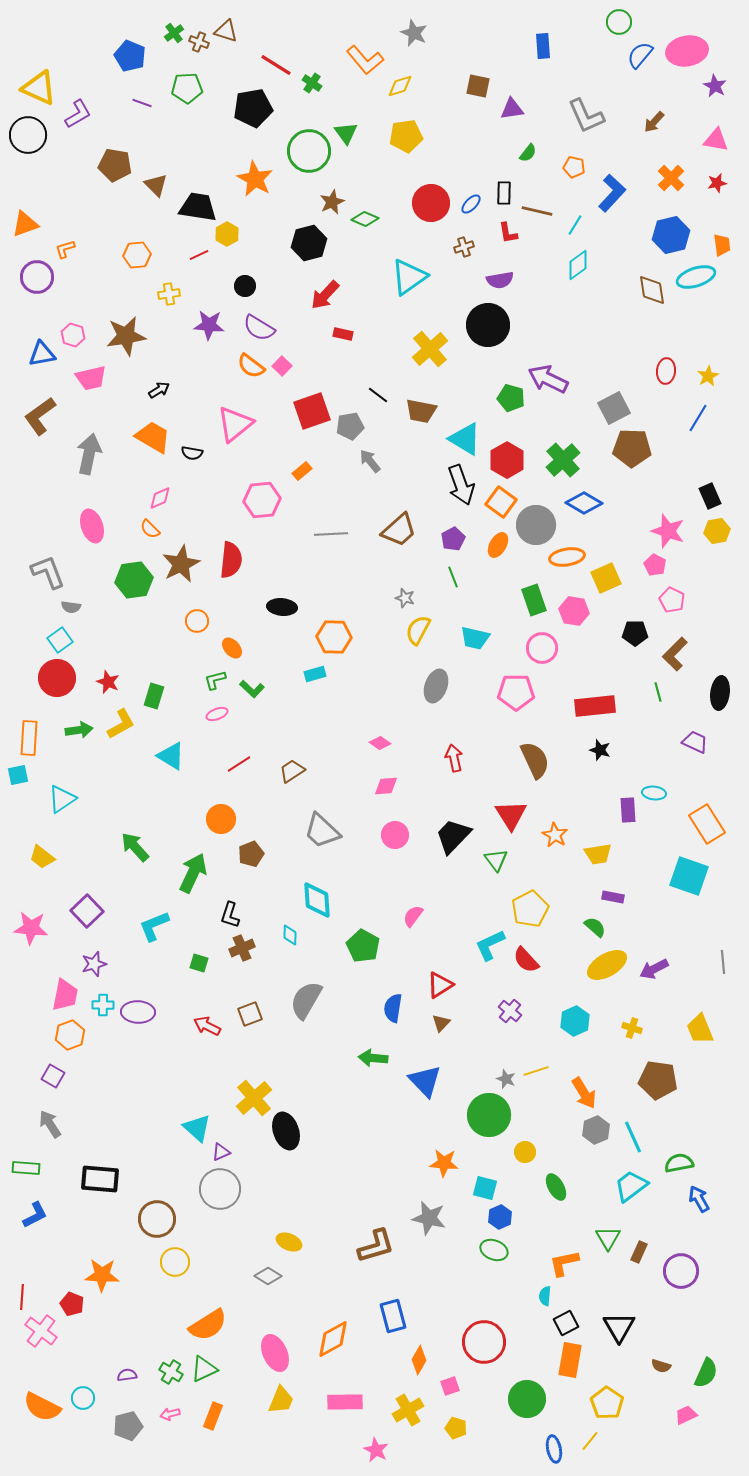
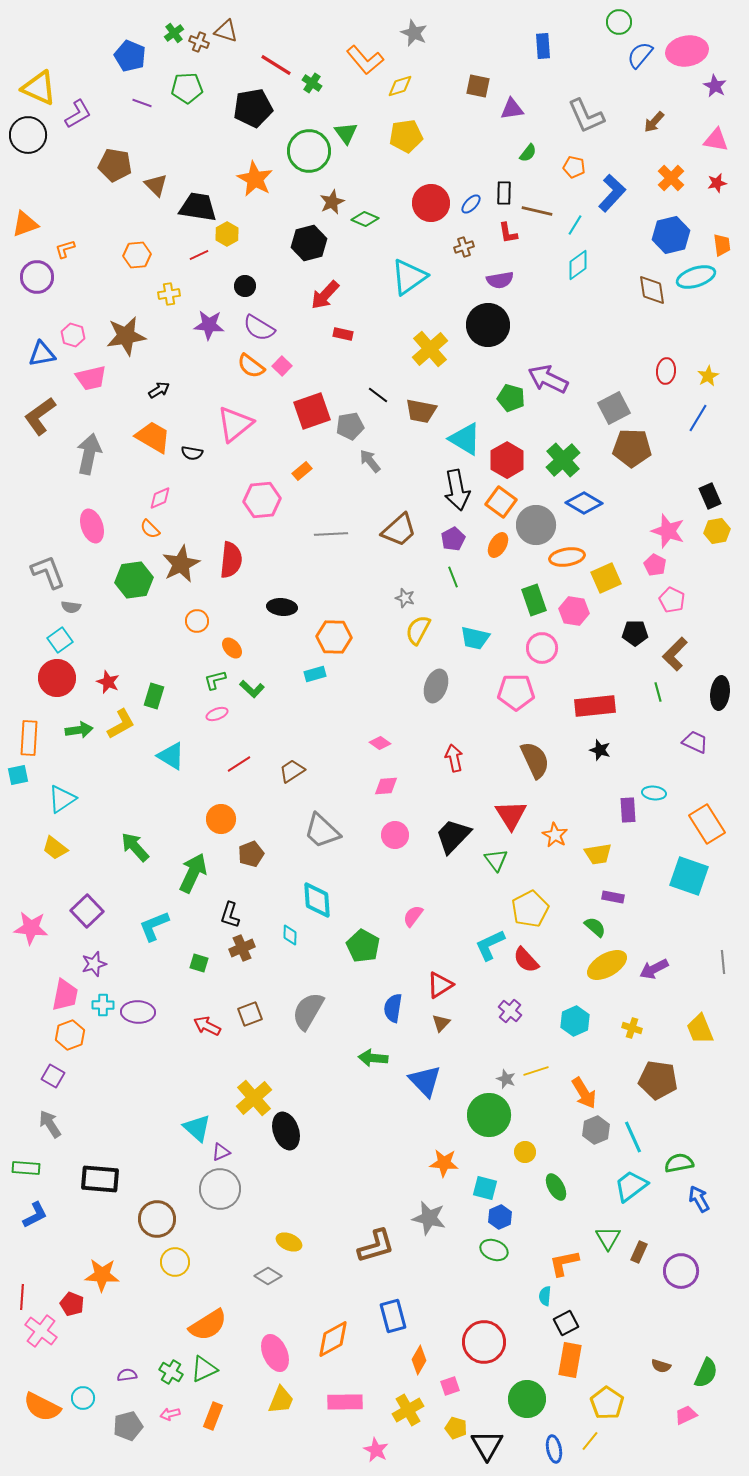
black arrow at (461, 485): moved 4 px left, 5 px down; rotated 9 degrees clockwise
yellow trapezoid at (42, 857): moved 13 px right, 9 px up
gray semicircle at (306, 1000): moved 2 px right, 11 px down
black triangle at (619, 1327): moved 132 px left, 118 px down
